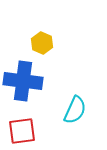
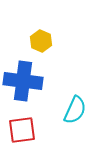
yellow hexagon: moved 1 px left, 2 px up
red square: moved 1 px up
